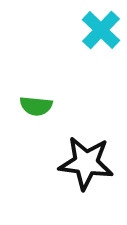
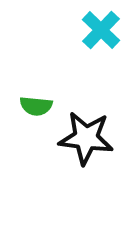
black star: moved 25 px up
